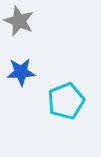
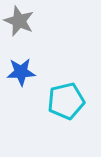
cyan pentagon: rotated 9 degrees clockwise
